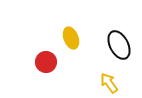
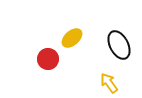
yellow ellipse: moved 1 px right; rotated 70 degrees clockwise
red circle: moved 2 px right, 3 px up
